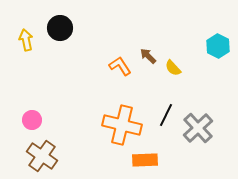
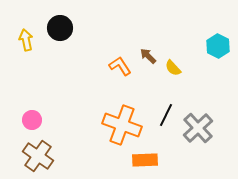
orange cross: rotated 6 degrees clockwise
brown cross: moved 4 px left
